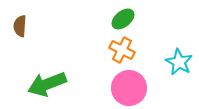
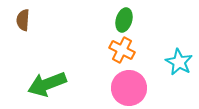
green ellipse: moved 1 px right, 1 px down; rotated 35 degrees counterclockwise
brown semicircle: moved 3 px right, 6 px up
